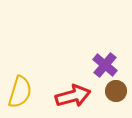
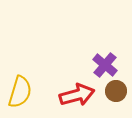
red arrow: moved 4 px right, 1 px up
